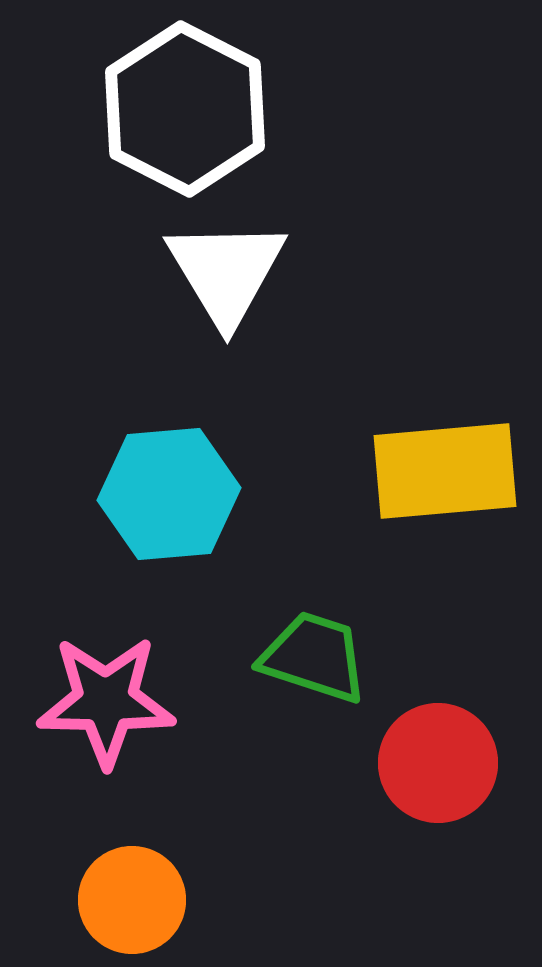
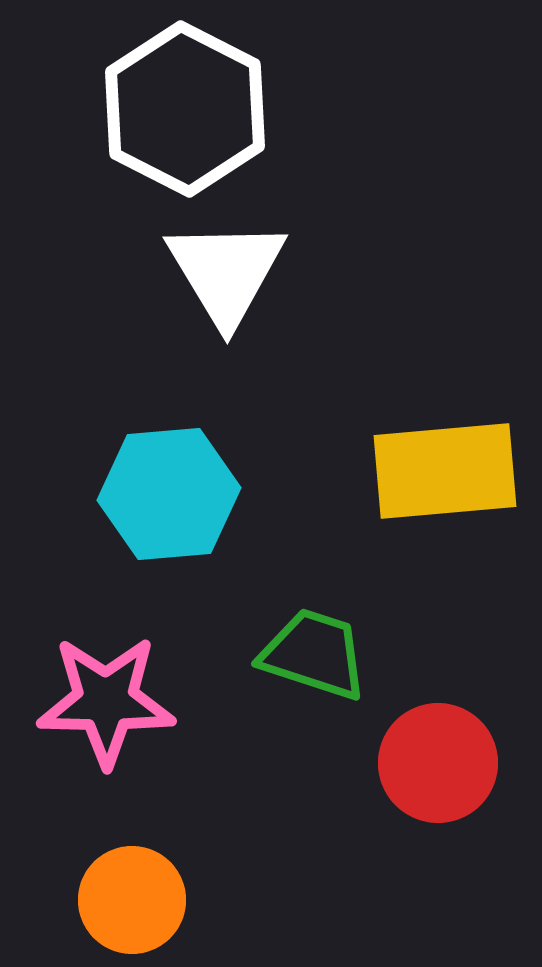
green trapezoid: moved 3 px up
